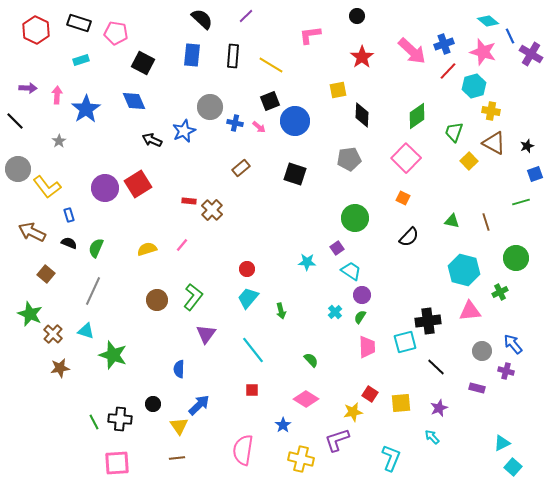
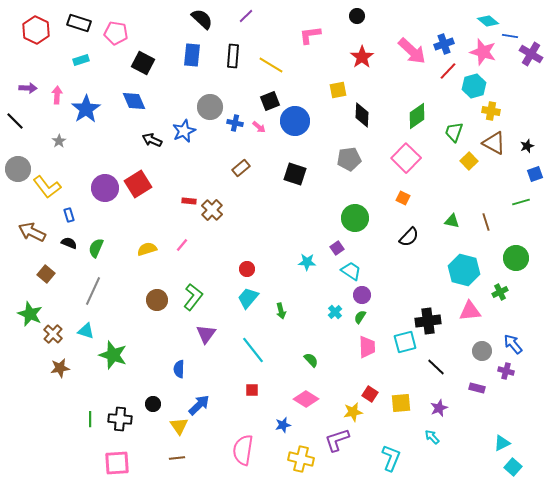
blue line at (510, 36): rotated 56 degrees counterclockwise
green line at (94, 422): moved 4 px left, 3 px up; rotated 28 degrees clockwise
blue star at (283, 425): rotated 21 degrees clockwise
